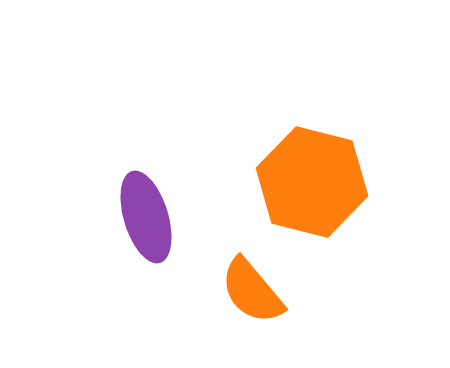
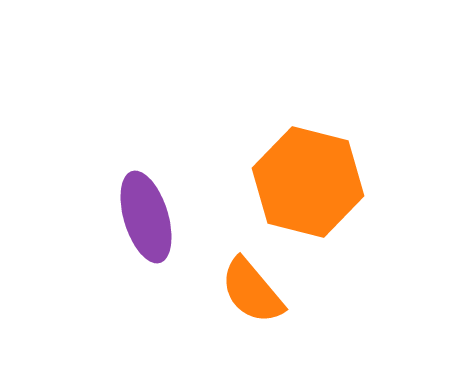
orange hexagon: moved 4 px left
